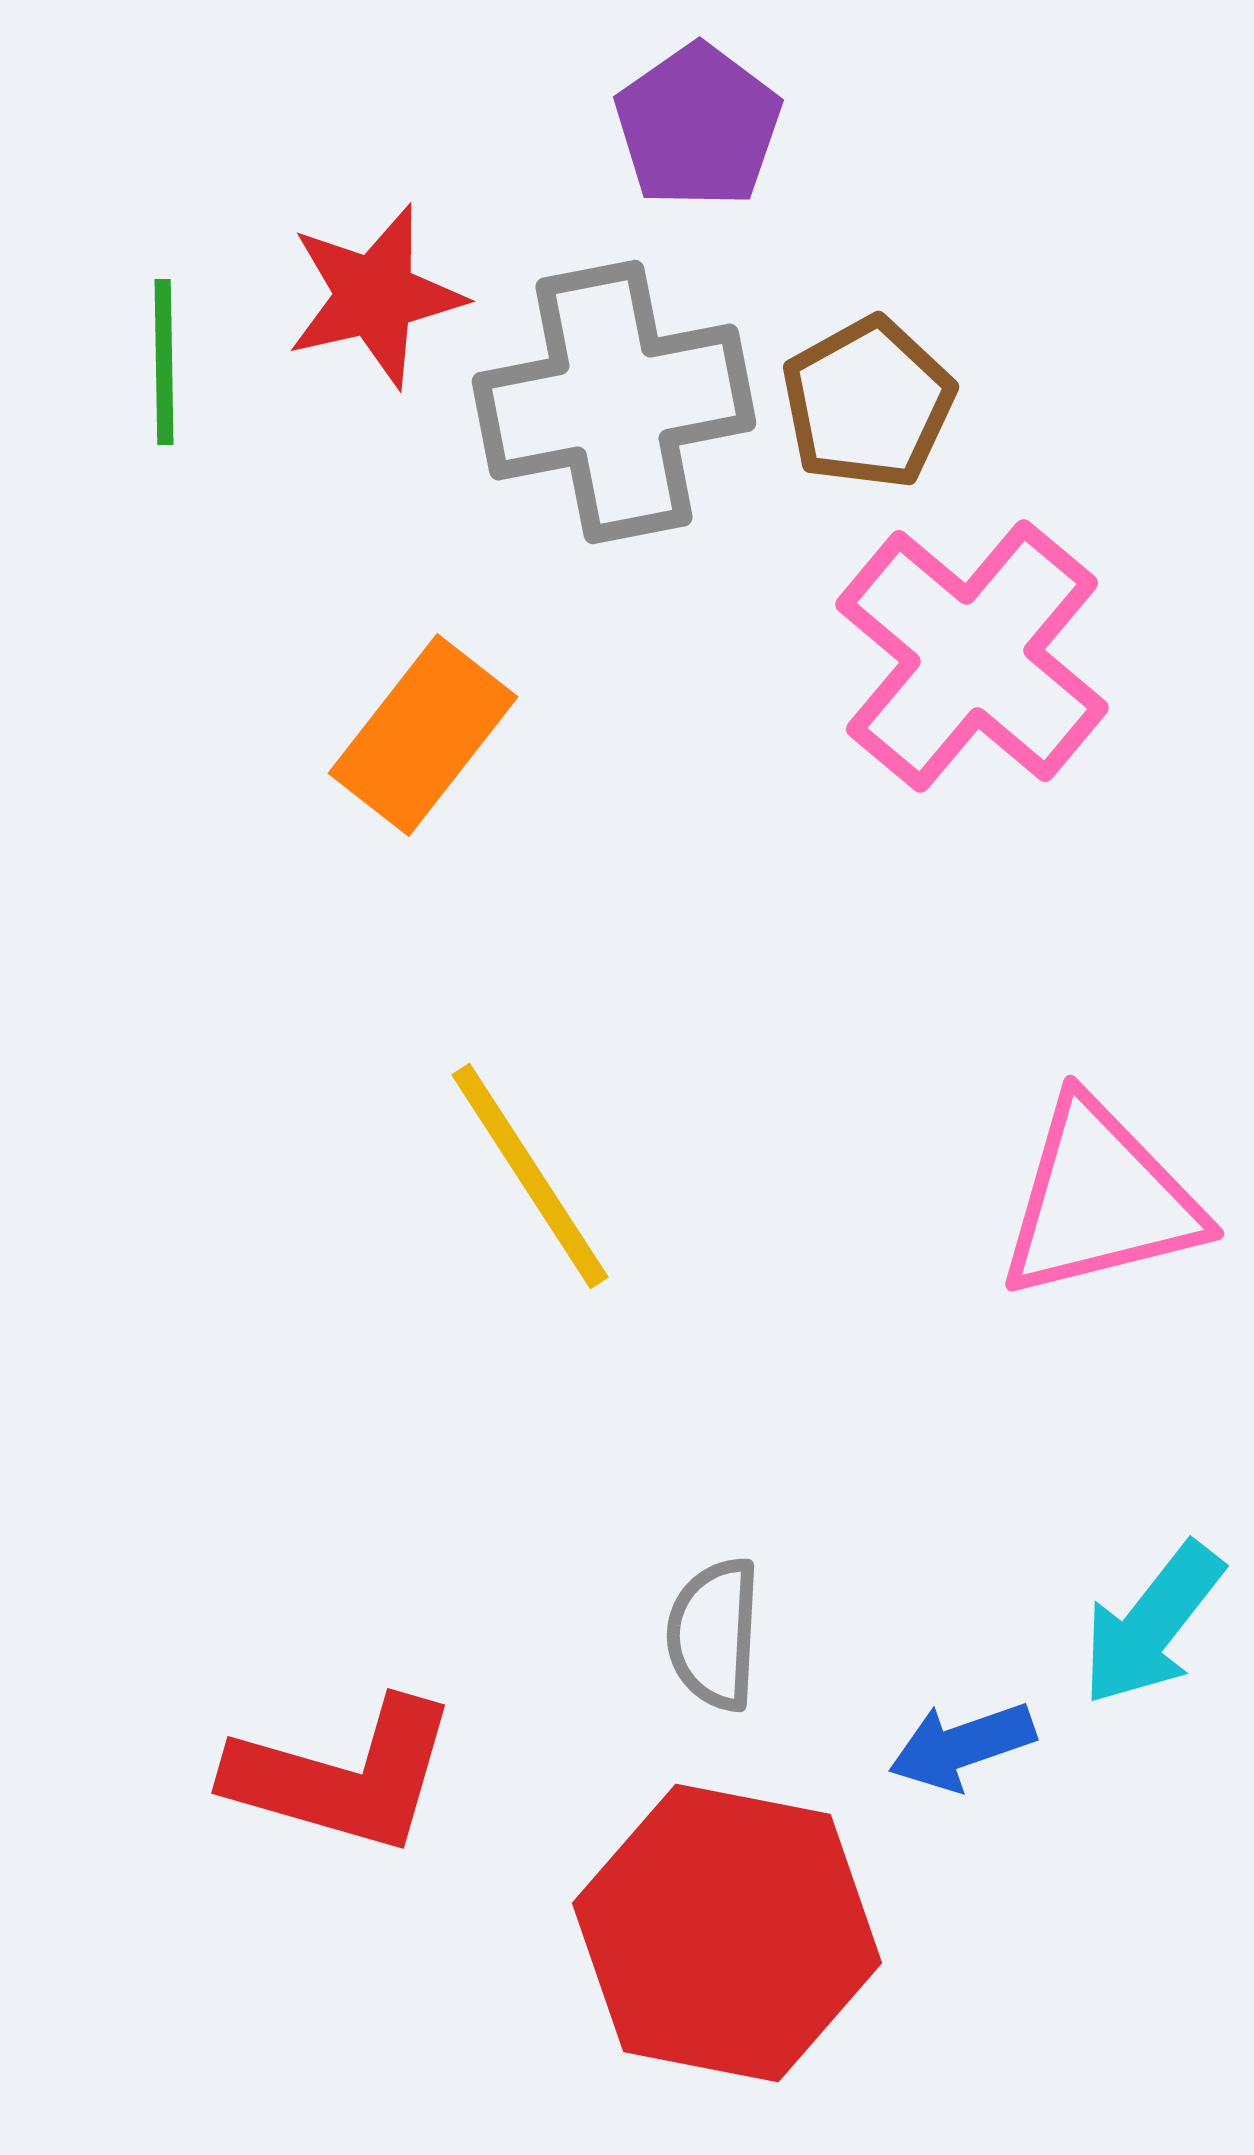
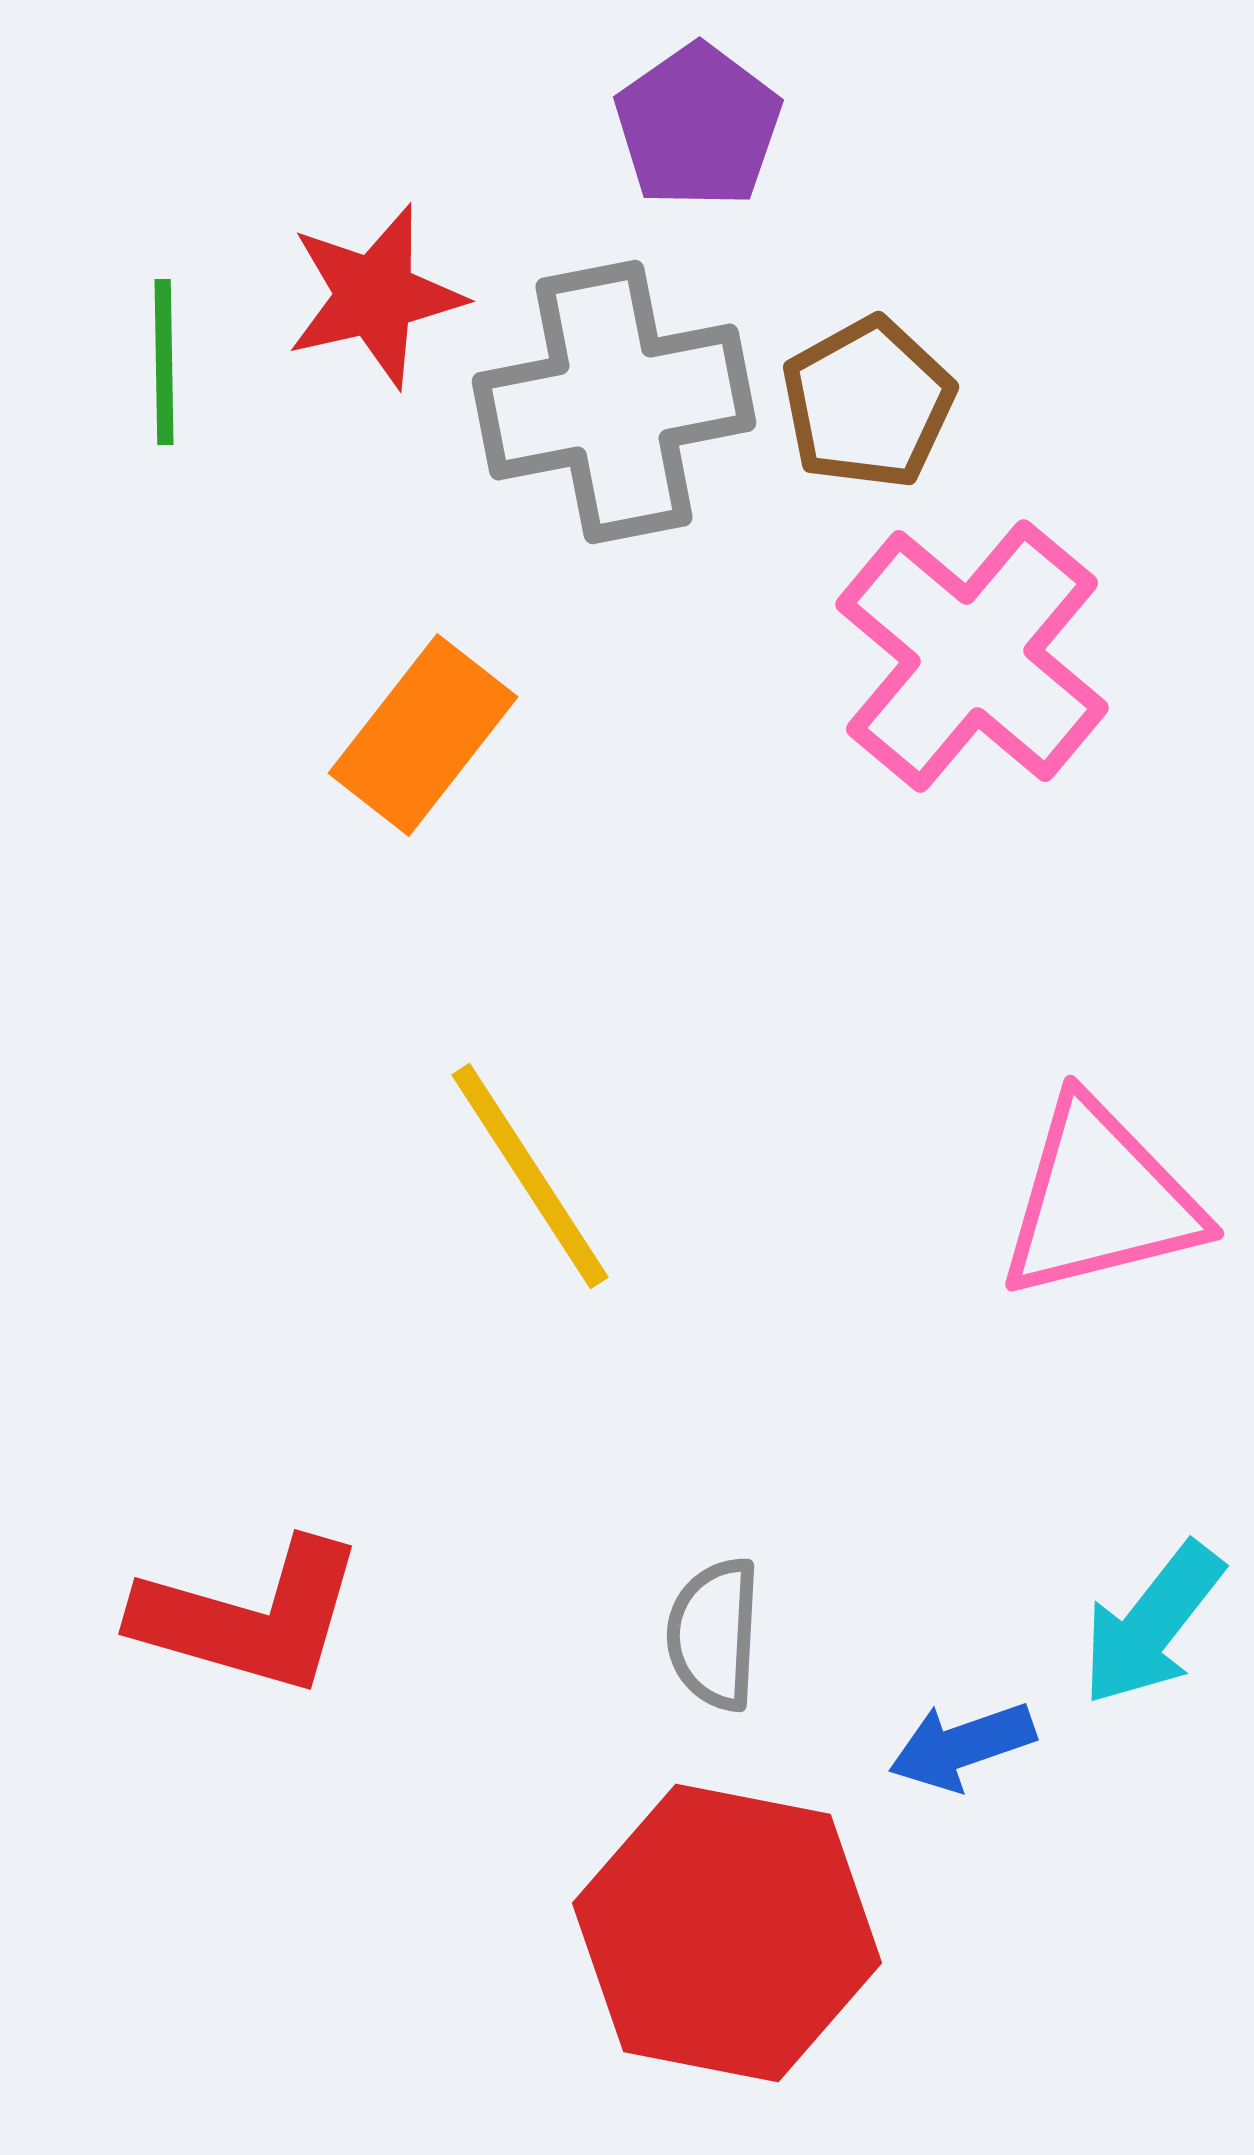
red L-shape: moved 93 px left, 159 px up
